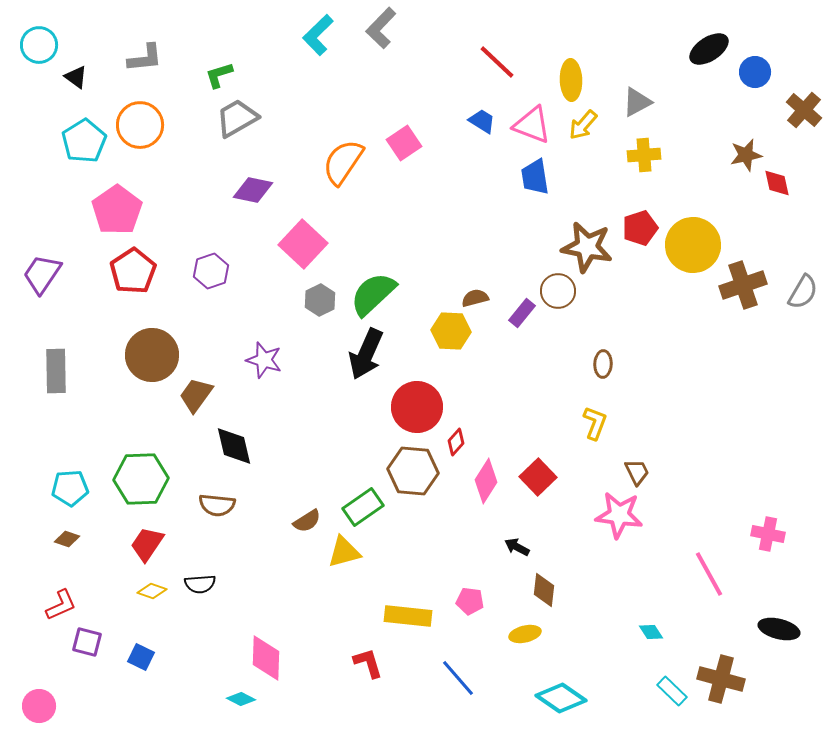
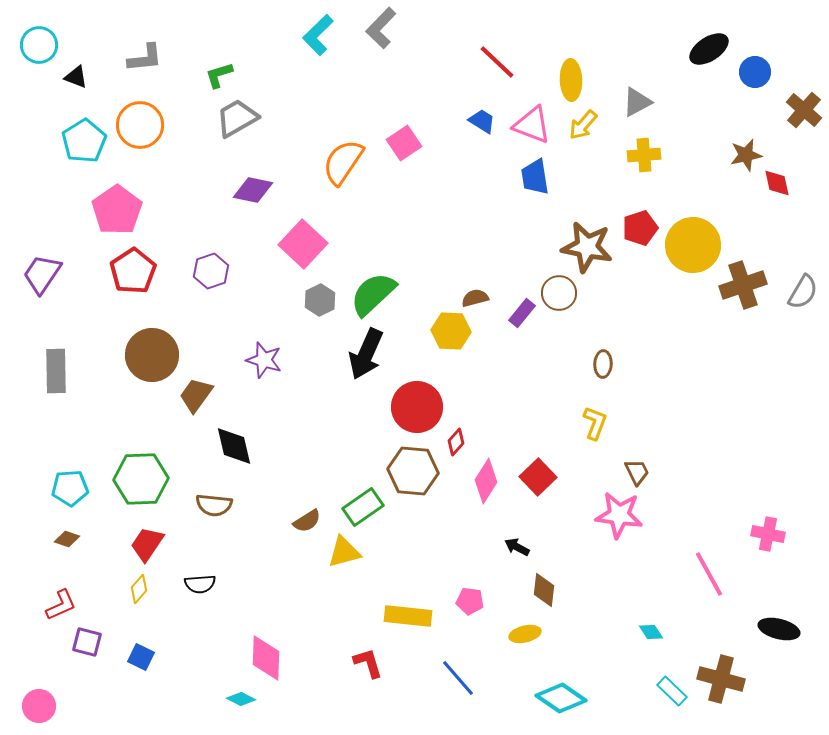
black triangle at (76, 77): rotated 15 degrees counterclockwise
brown circle at (558, 291): moved 1 px right, 2 px down
brown semicircle at (217, 505): moved 3 px left
yellow diamond at (152, 591): moved 13 px left, 2 px up; rotated 68 degrees counterclockwise
